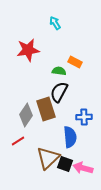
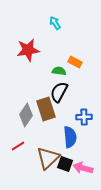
red line: moved 5 px down
